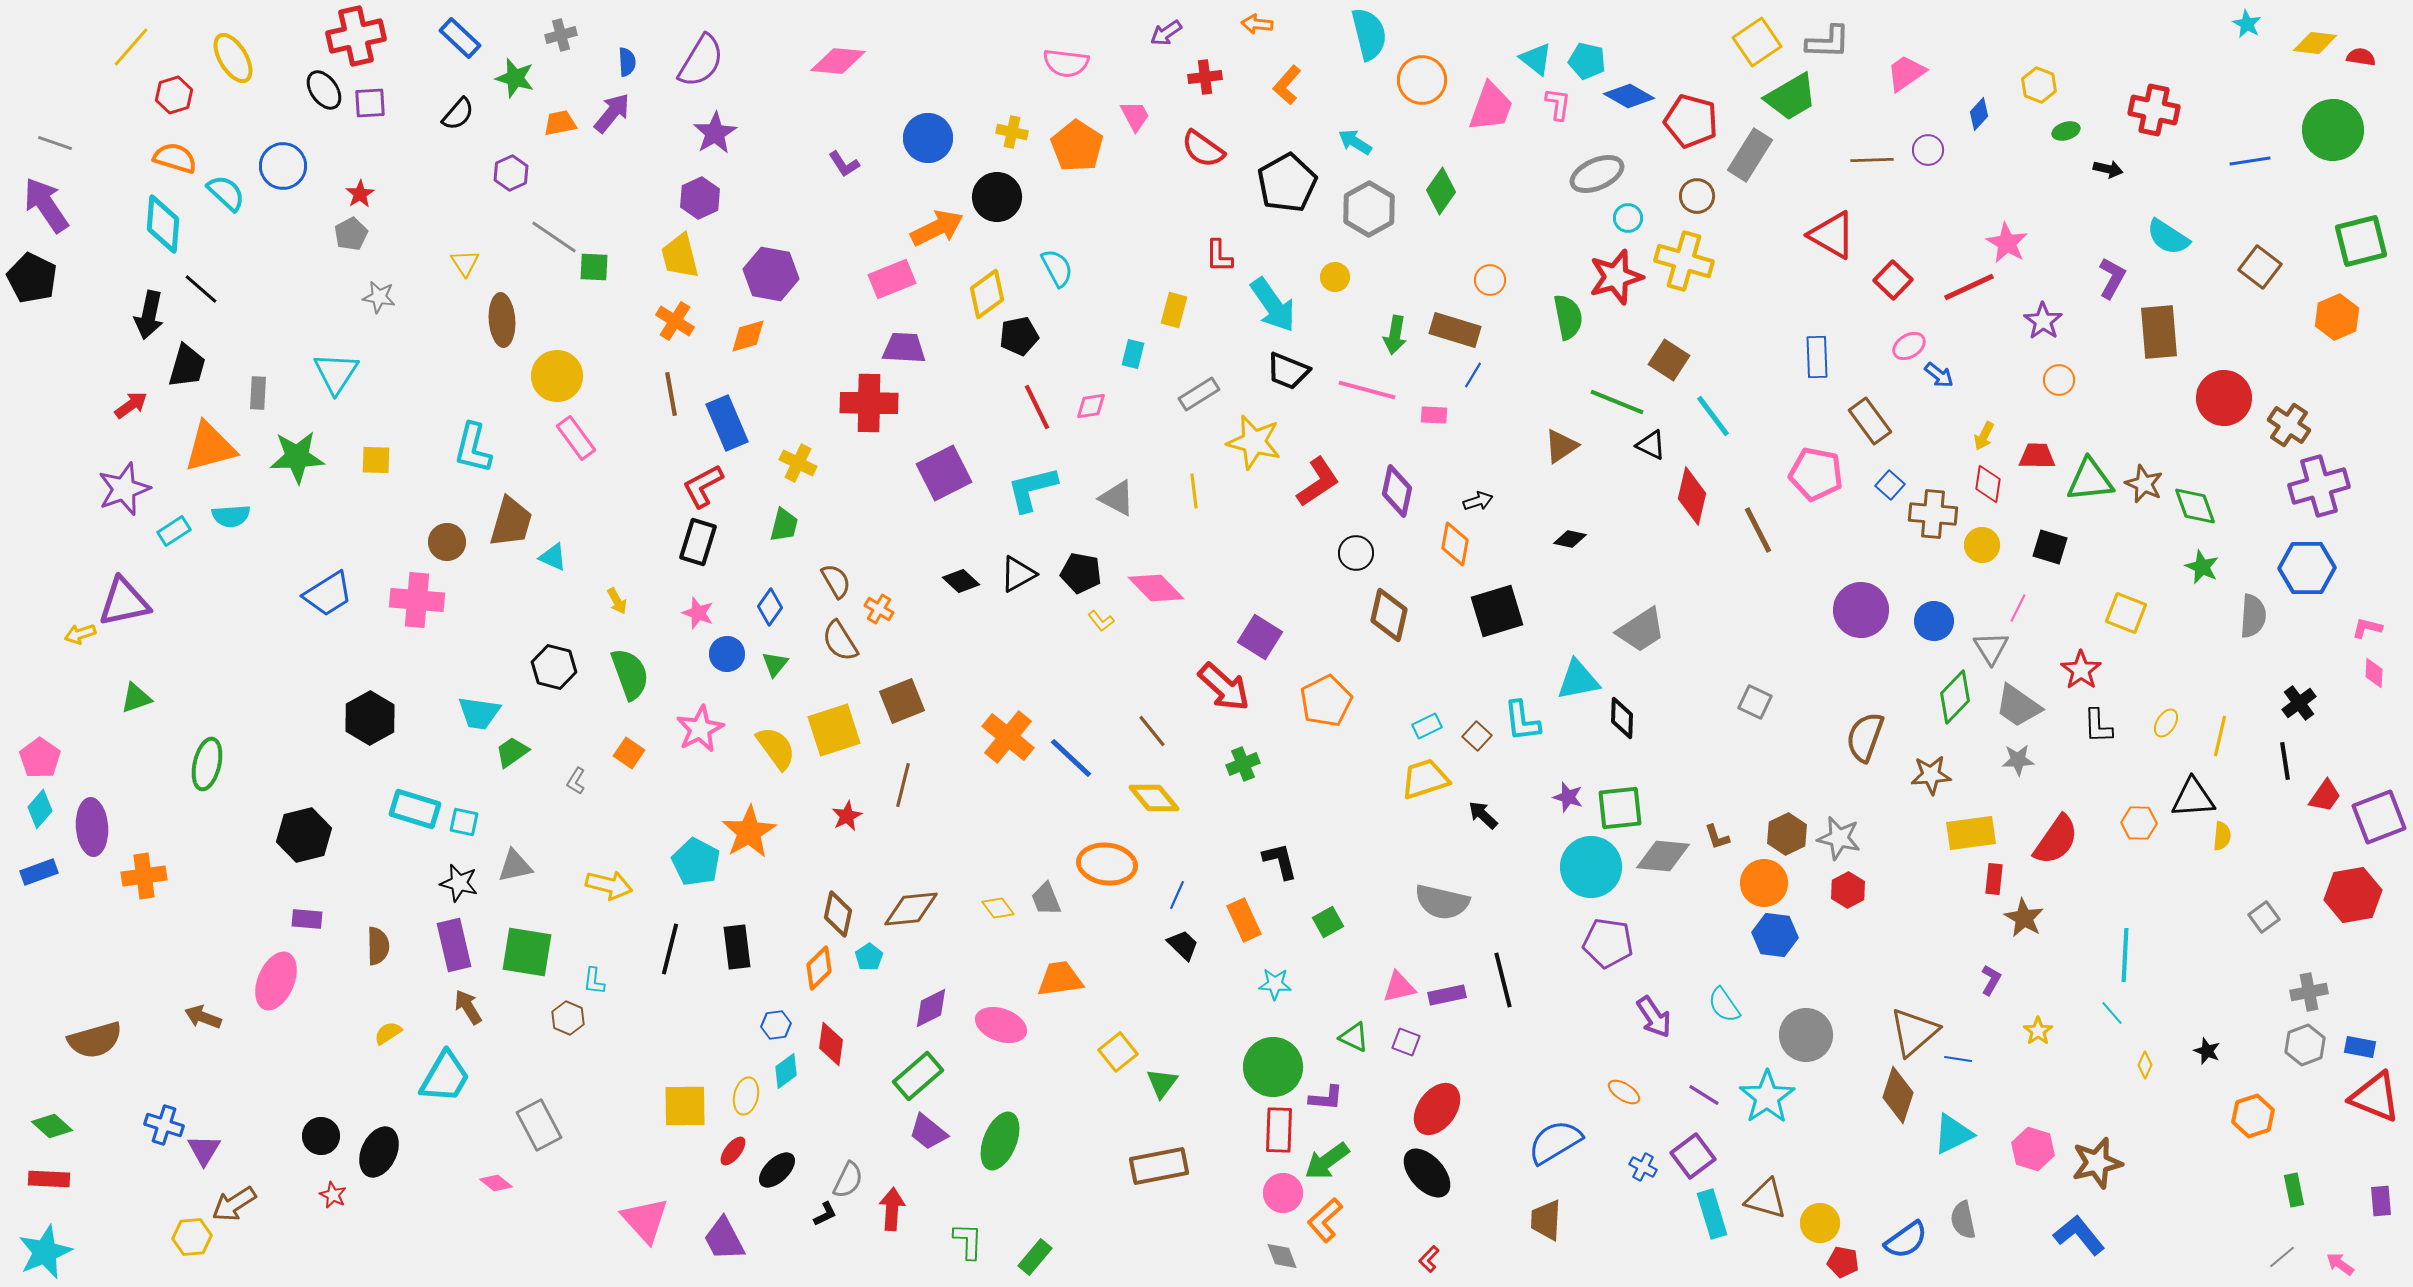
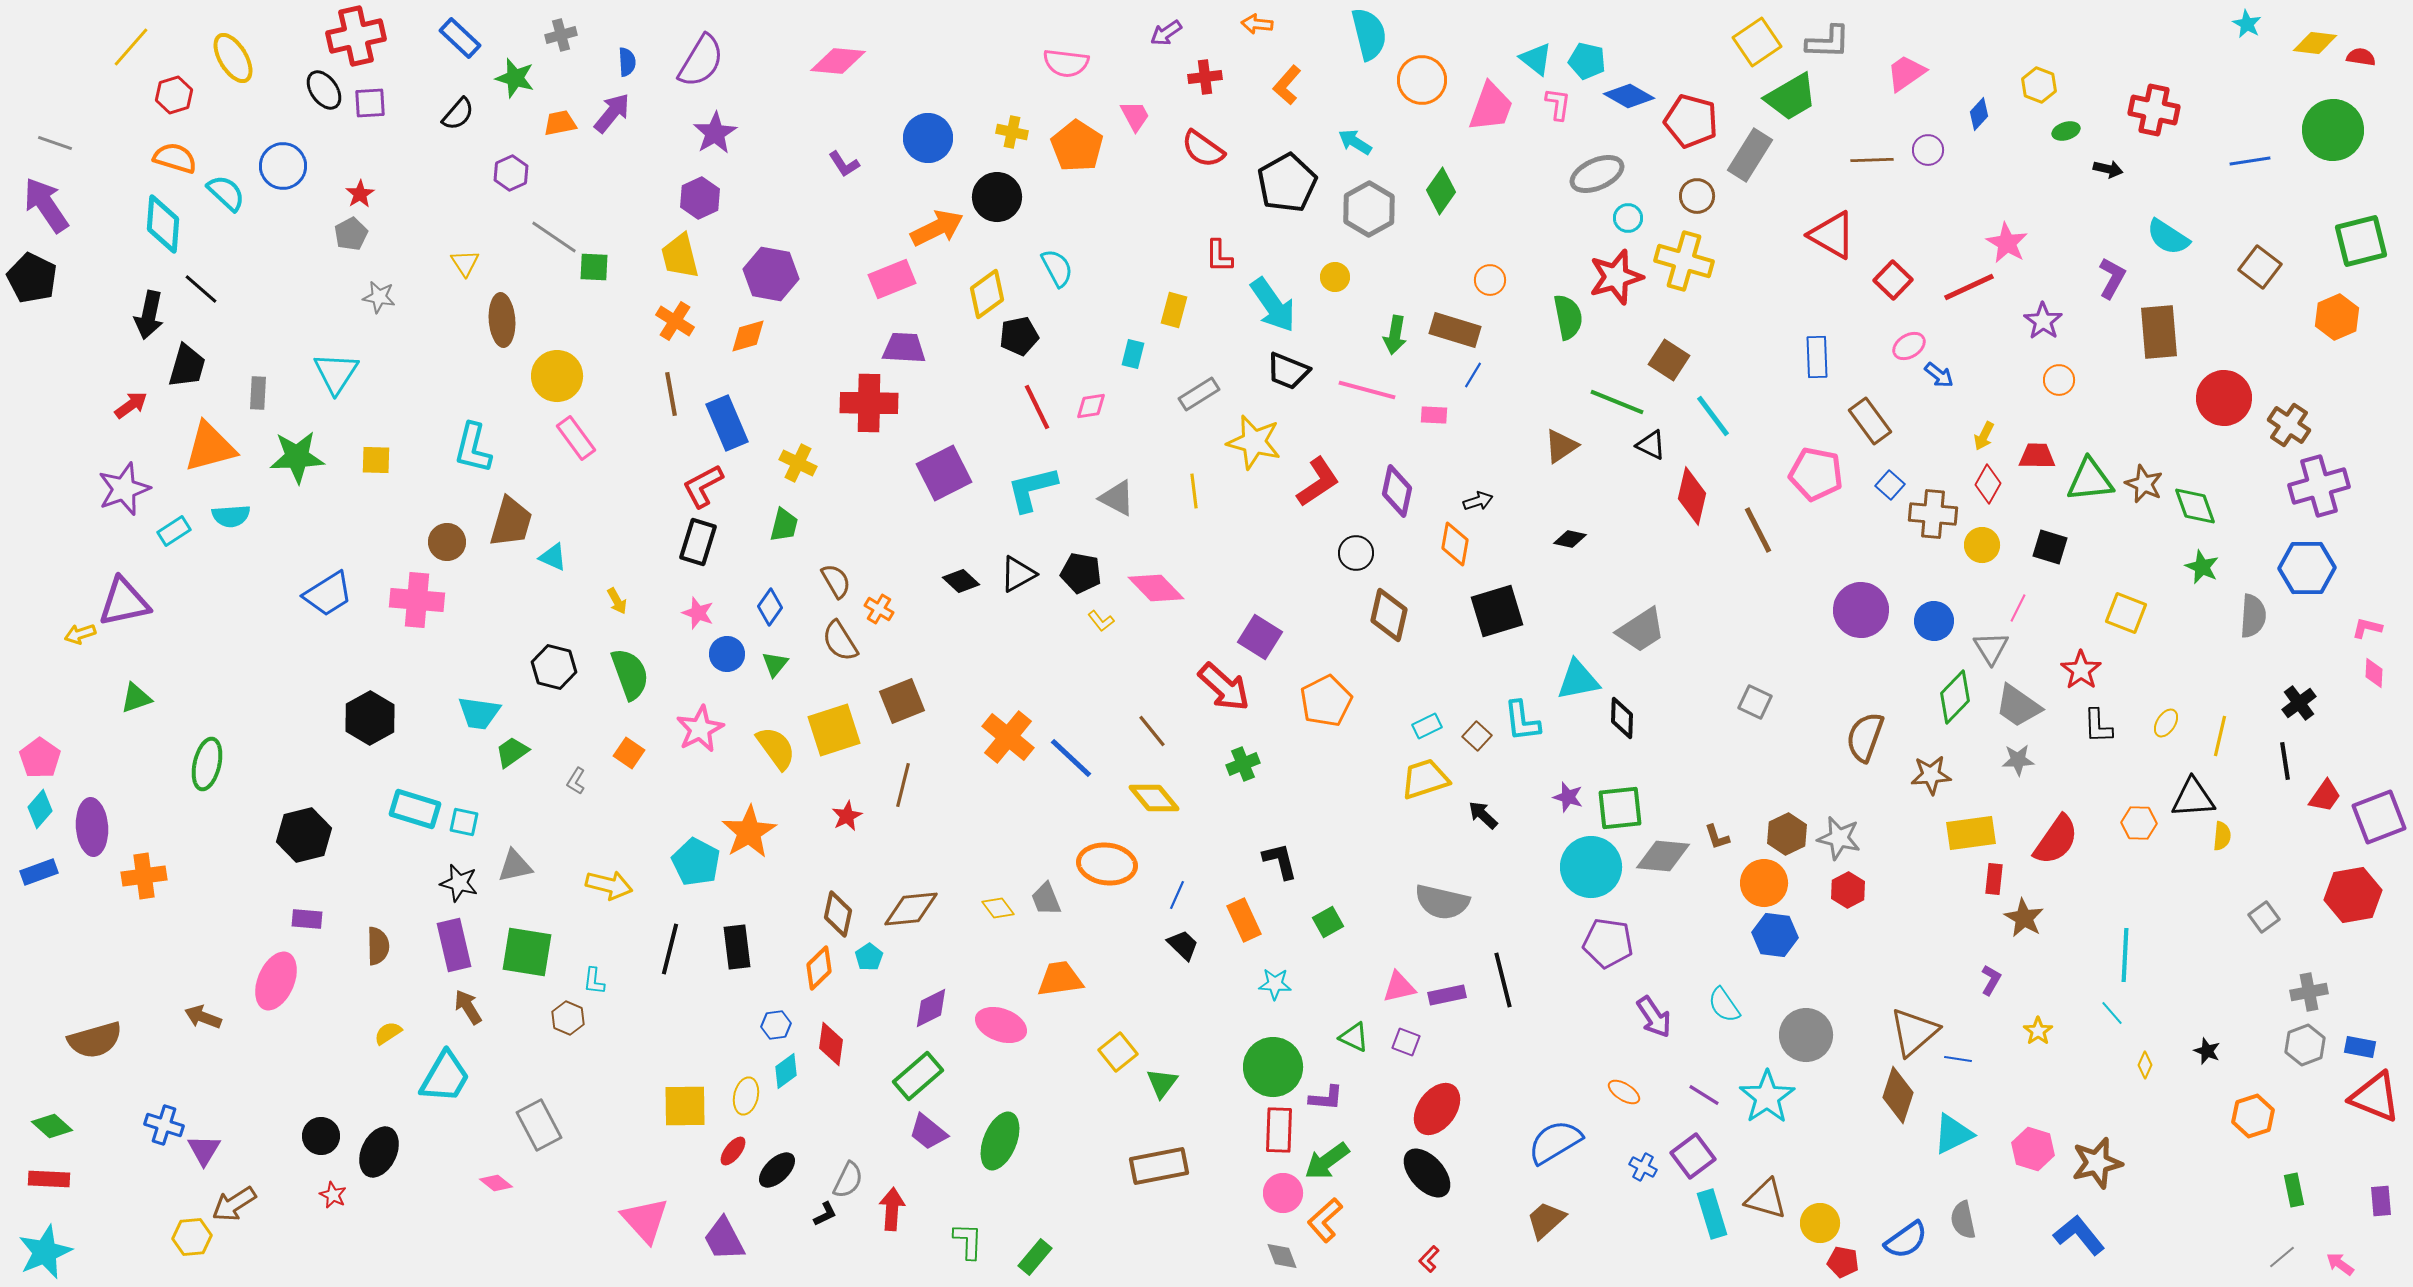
red diamond at (1988, 484): rotated 21 degrees clockwise
brown trapezoid at (1546, 1220): rotated 45 degrees clockwise
